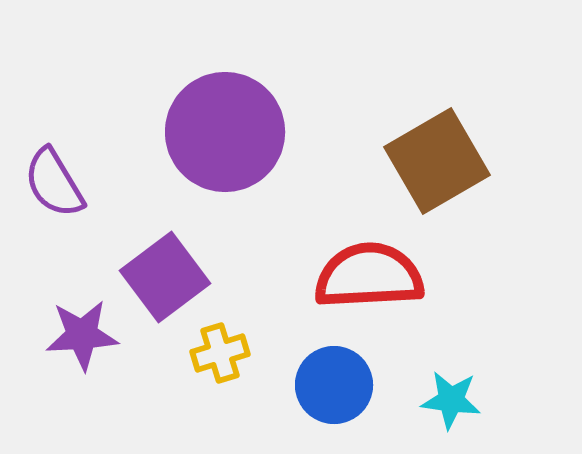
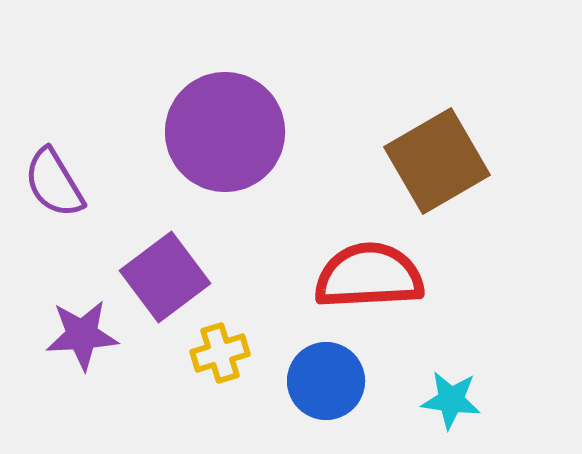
blue circle: moved 8 px left, 4 px up
